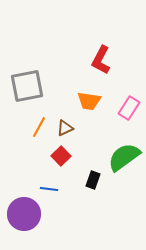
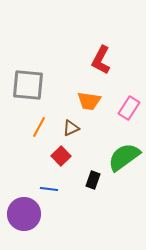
gray square: moved 1 px right, 1 px up; rotated 16 degrees clockwise
brown triangle: moved 6 px right
